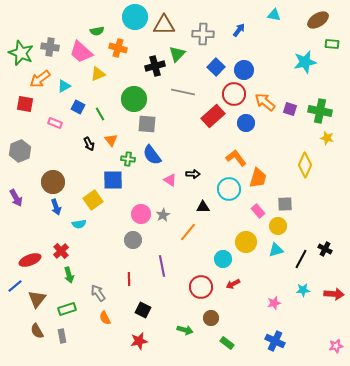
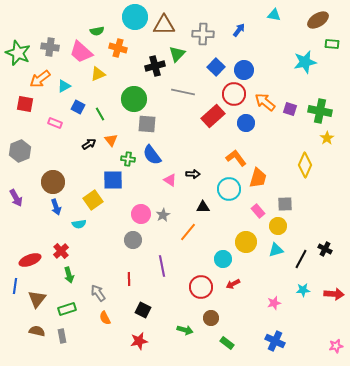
green star at (21, 53): moved 3 px left
yellow star at (327, 138): rotated 24 degrees clockwise
black arrow at (89, 144): rotated 96 degrees counterclockwise
blue line at (15, 286): rotated 42 degrees counterclockwise
brown semicircle at (37, 331): rotated 133 degrees clockwise
